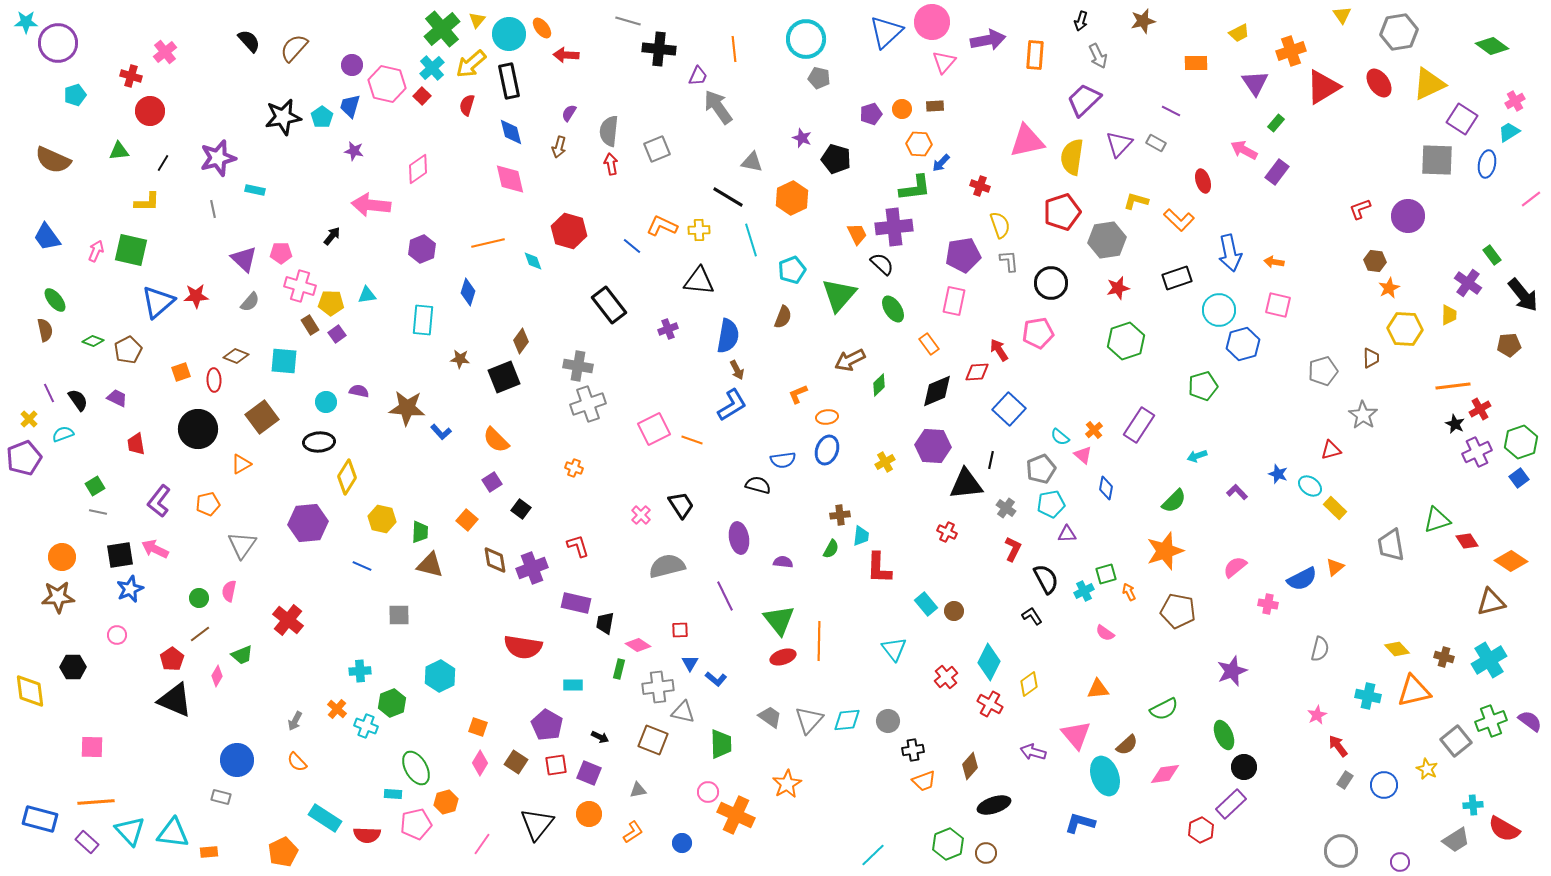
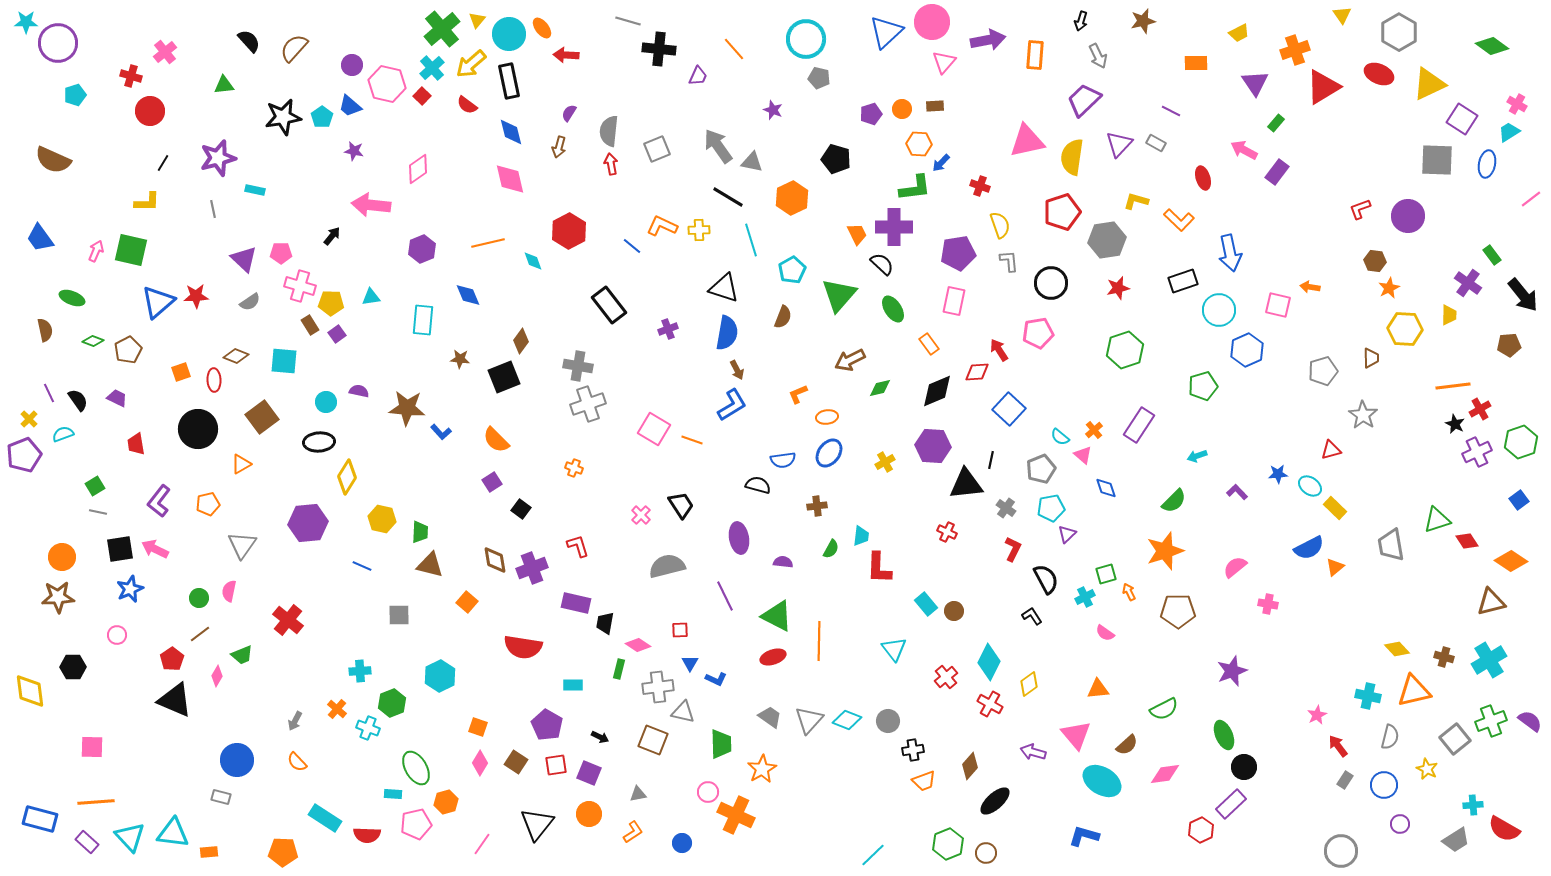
gray hexagon at (1399, 32): rotated 21 degrees counterclockwise
orange line at (734, 49): rotated 35 degrees counterclockwise
orange cross at (1291, 51): moved 4 px right, 1 px up
red ellipse at (1379, 83): moved 9 px up; rotated 32 degrees counterclockwise
pink cross at (1515, 101): moved 2 px right, 3 px down; rotated 30 degrees counterclockwise
red semicircle at (467, 105): rotated 70 degrees counterclockwise
blue trapezoid at (350, 106): rotated 65 degrees counterclockwise
gray arrow at (718, 107): moved 39 px down
purple star at (802, 138): moved 29 px left, 28 px up
green triangle at (119, 151): moved 105 px right, 66 px up
red ellipse at (1203, 181): moved 3 px up
purple cross at (894, 227): rotated 6 degrees clockwise
red hexagon at (569, 231): rotated 16 degrees clockwise
blue trapezoid at (47, 237): moved 7 px left, 1 px down
purple pentagon at (963, 255): moved 5 px left, 2 px up
orange arrow at (1274, 262): moved 36 px right, 25 px down
cyan pentagon at (792, 270): rotated 8 degrees counterclockwise
black rectangle at (1177, 278): moved 6 px right, 3 px down
black triangle at (699, 281): moved 25 px right, 7 px down; rotated 12 degrees clockwise
blue diamond at (468, 292): moved 3 px down; rotated 40 degrees counterclockwise
cyan triangle at (367, 295): moved 4 px right, 2 px down
green ellipse at (55, 300): moved 17 px right, 2 px up; rotated 30 degrees counterclockwise
gray semicircle at (250, 302): rotated 15 degrees clockwise
blue semicircle at (728, 336): moved 1 px left, 3 px up
green hexagon at (1126, 341): moved 1 px left, 9 px down
blue hexagon at (1243, 344): moved 4 px right, 6 px down; rotated 8 degrees counterclockwise
green diamond at (879, 385): moved 1 px right, 3 px down; rotated 30 degrees clockwise
pink square at (654, 429): rotated 32 degrees counterclockwise
blue ellipse at (827, 450): moved 2 px right, 3 px down; rotated 16 degrees clockwise
purple pentagon at (24, 458): moved 3 px up
blue star at (1278, 474): rotated 24 degrees counterclockwise
blue square at (1519, 478): moved 22 px down
blue diamond at (1106, 488): rotated 30 degrees counterclockwise
cyan pentagon at (1051, 504): moved 4 px down
brown cross at (840, 515): moved 23 px left, 9 px up
orange square at (467, 520): moved 82 px down
purple triangle at (1067, 534): rotated 42 degrees counterclockwise
black square at (120, 555): moved 6 px up
blue semicircle at (1302, 579): moved 7 px right, 31 px up
cyan cross at (1084, 591): moved 1 px right, 6 px down
brown pentagon at (1178, 611): rotated 12 degrees counterclockwise
green triangle at (779, 620): moved 2 px left, 4 px up; rotated 24 degrees counterclockwise
gray semicircle at (1320, 649): moved 70 px right, 88 px down
red ellipse at (783, 657): moved 10 px left
blue L-shape at (716, 679): rotated 15 degrees counterclockwise
cyan diamond at (847, 720): rotated 28 degrees clockwise
cyan cross at (366, 726): moved 2 px right, 2 px down
gray square at (1456, 741): moved 1 px left, 2 px up
cyan ellipse at (1105, 776): moved 3 px left, 5 px down; rotated 39 degrees counterclockwise
orange star at (787, 784): moved 25 px left, 15 px up
gray triangle at (638, 790): moved 4 px down
black ellipse at (994, 805): moved 1 px right, 4 px up; rotated 24 degrees counterclockwise
blue L-shape at (1080, 823): moved 4 px right, 13 px down
cyan triangle at (130, 831): moved 6 px down
orange pentagon at (283, 852): rotated 28 degrees clockwise
purple circle at (1400, 862): moved 38 px up
